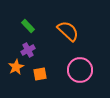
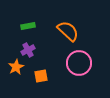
green rectangle: rotated 56 degrees counterclockwise
pink circle: moved 1 px left, 7 px up
orange square: moved 1 px right, 2 px down
